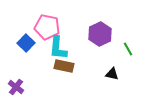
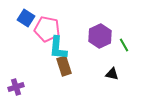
pink pentagon: moved 2 px down
purple hexagon: moved 2 px down
blue square: moved 25 px up; rotated 12 degrees counterclockwise
green line: moved 4 px left, 4 px up
brown rectangle: rotated 60 degrees clockwise
purple cross: rotated 35 degrees clockwise
